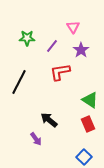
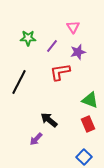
green star: moved 1 px right
purple star: moved 3 px left, 2 px down; rotated 21 degrees clockwise
green triangle: rotated 12 degrees counterclockwise
purple arrow: rotated 80 degrees clockwise
